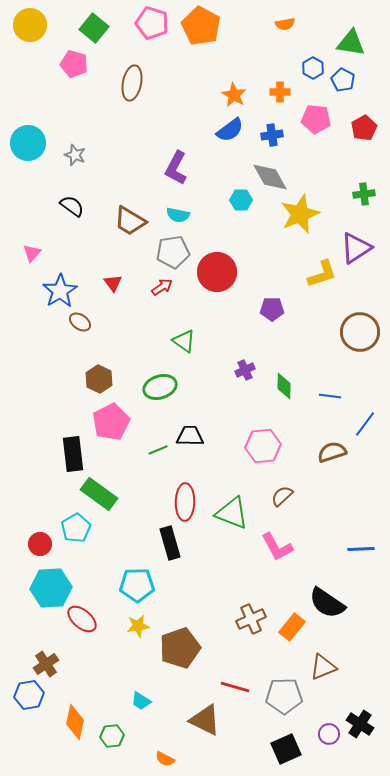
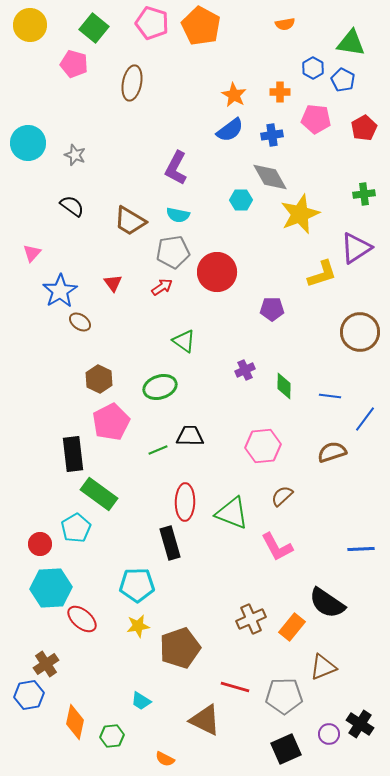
blue line at (365, 424): moved 5 px up
